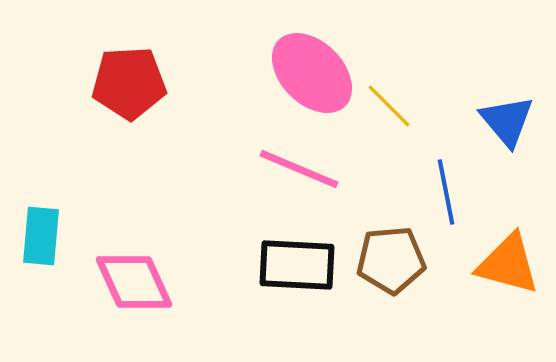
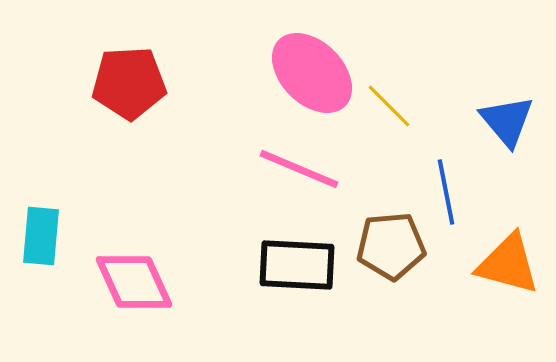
brown pentagon: moved 14 px up
